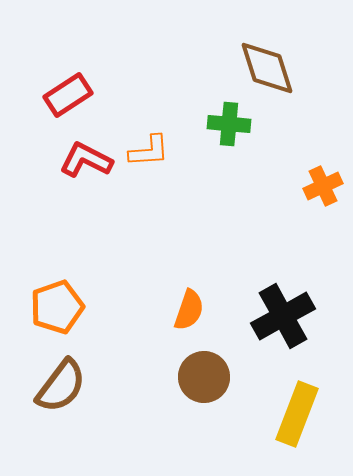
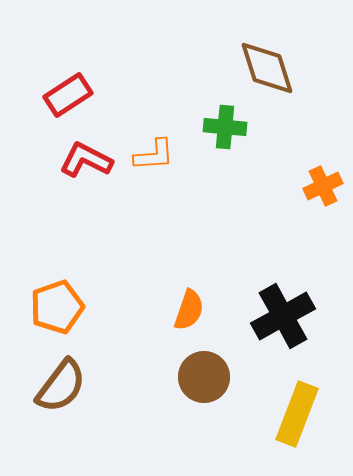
green cross: moved 4 px left, 3 px down
orange L-shape: moved 5 px right, 4 px down
